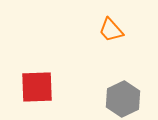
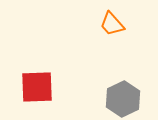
orange trapezoid: moved 1 px right, 6 px up
